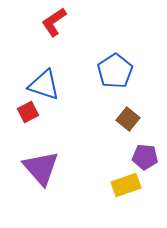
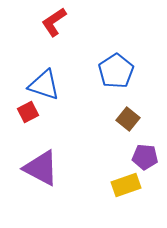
blue pentagon: moved 1 px right
purple triangle: rotated 21 degrees counterclockwise
